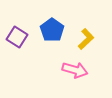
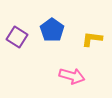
yellow L-shape: moved 6 px right; rotated 130 degrees counterclockwise
pink arrow: moved 3 px left, 6 px down
